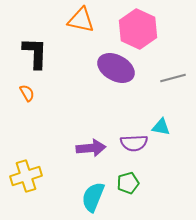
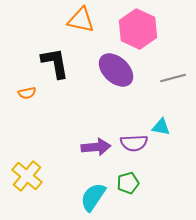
black L-shape: moved 20 px right, 10 px down; rotated 12 degrees counterclockwise
purple ellipse: moved 2 px down; rotated 15 degrees clockwise
orange semicircle: rotated 108 degrees clockwise
purple arrow: moved 5 px right, 1 px up
yellow cross: moved 1 px right; rotated 32 degrees counterclockwise
cyan semicircle: rotated 12 degrees clockwise
